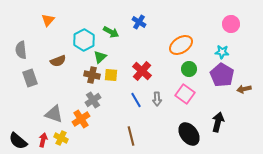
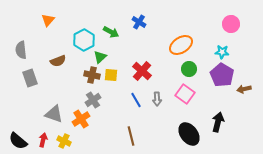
yellow cross: moved 3 px right, 3 px down
